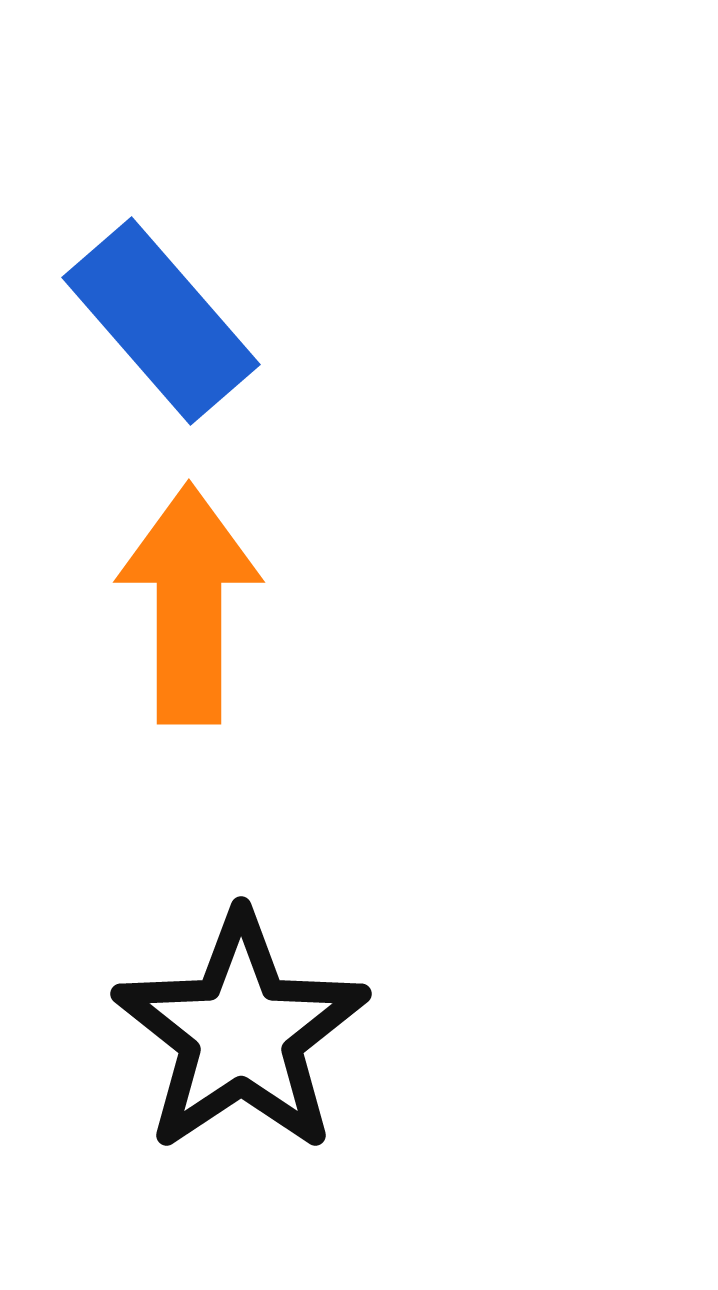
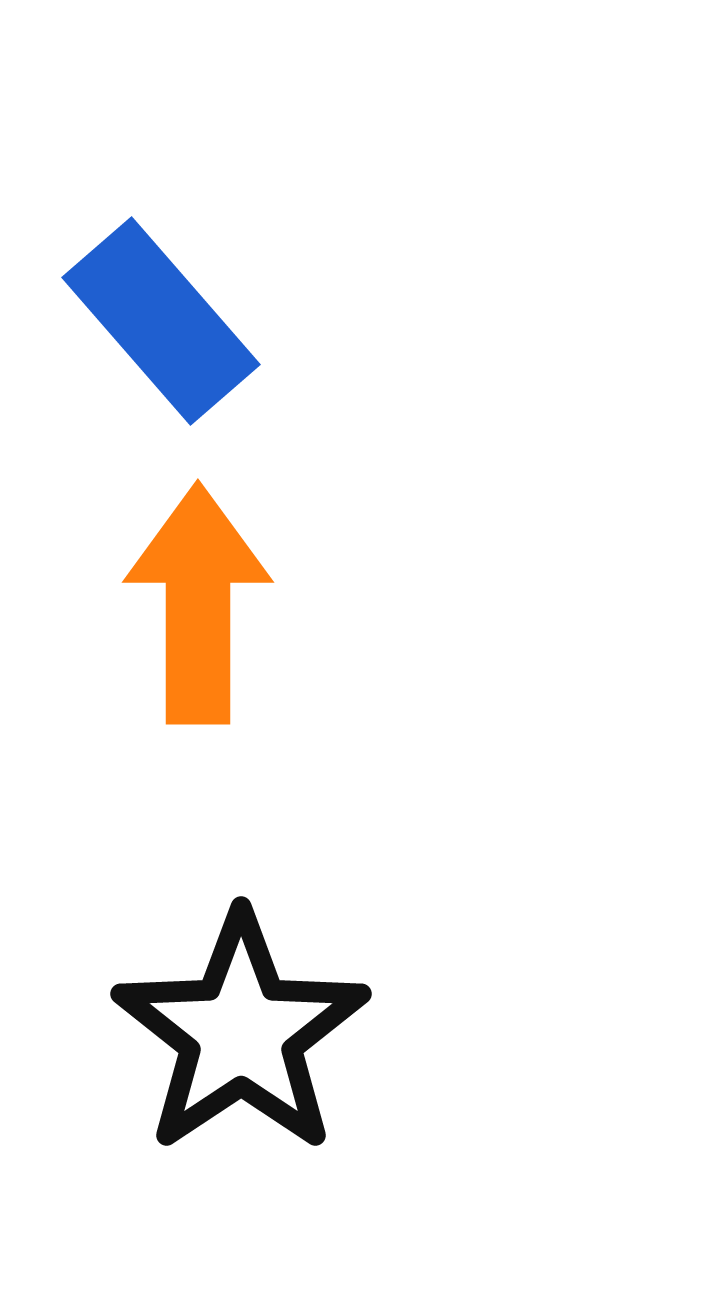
orange arrow: moved 9 px right
